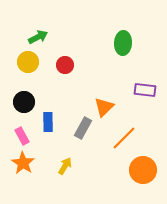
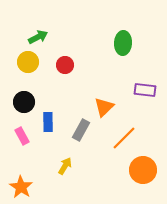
gray rectangle: moved 2 px left, 2 px down
orange star: moved 2 px left, 24 px down
